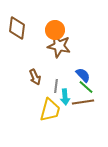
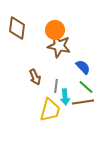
blue semicircle: moved 8 px up
